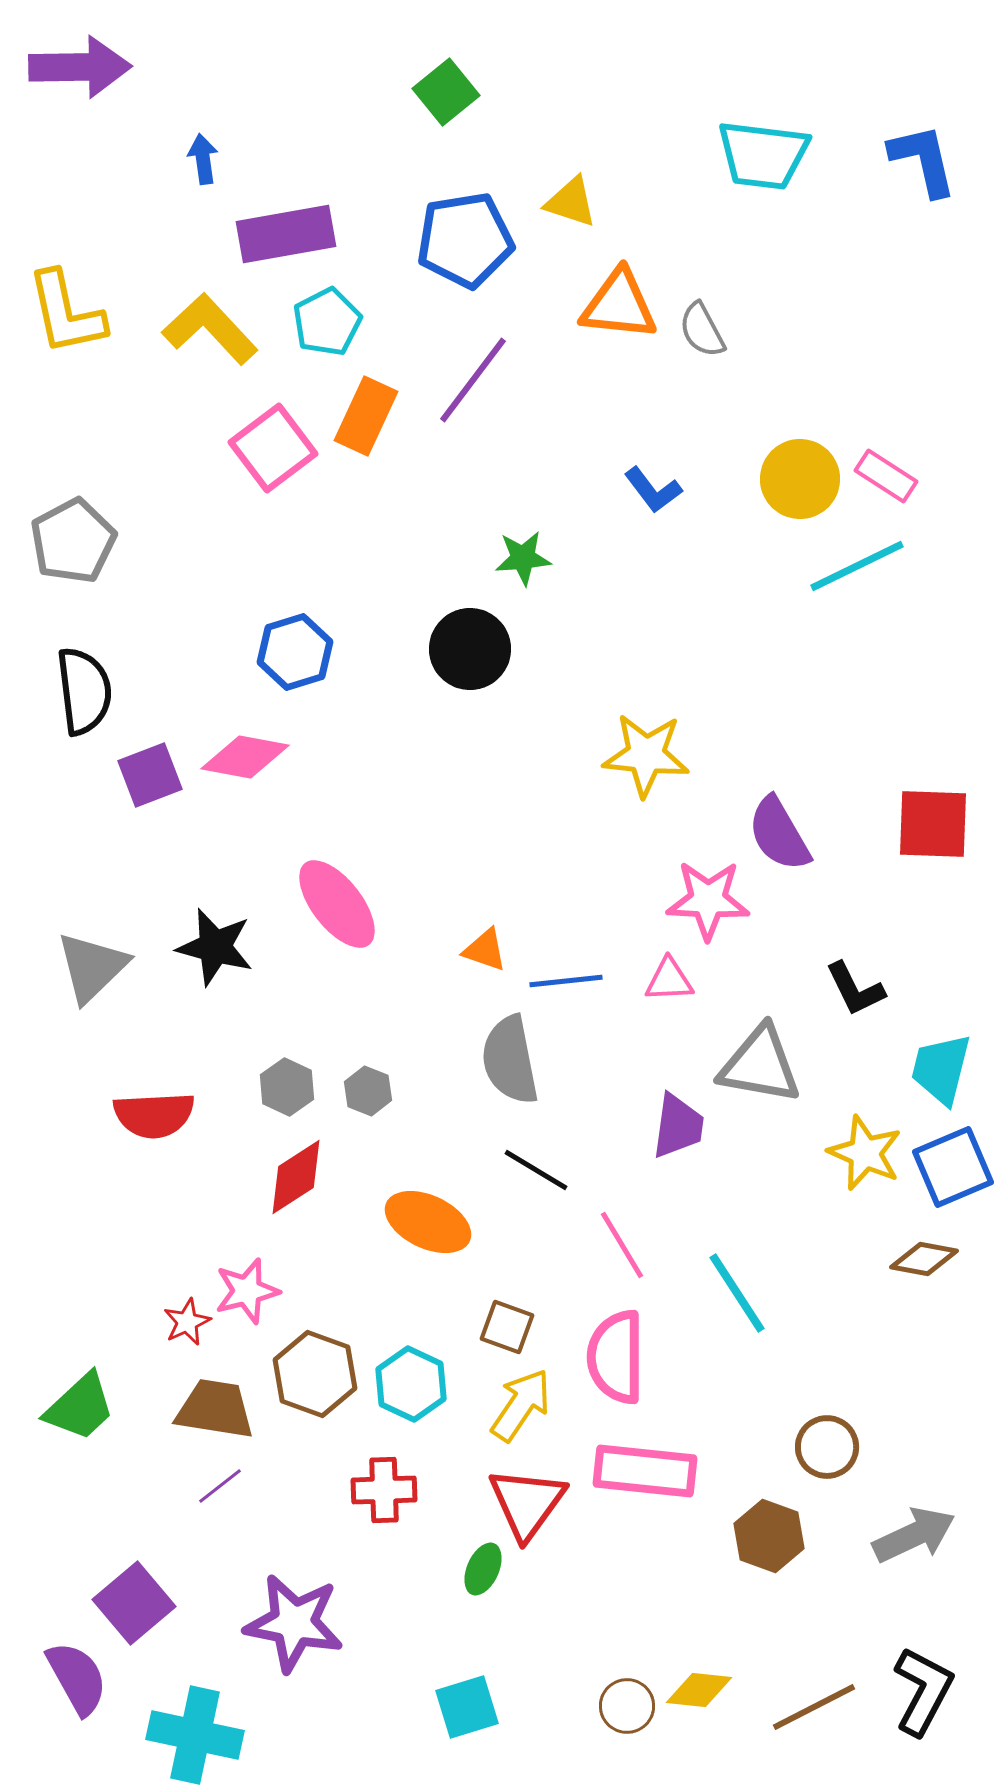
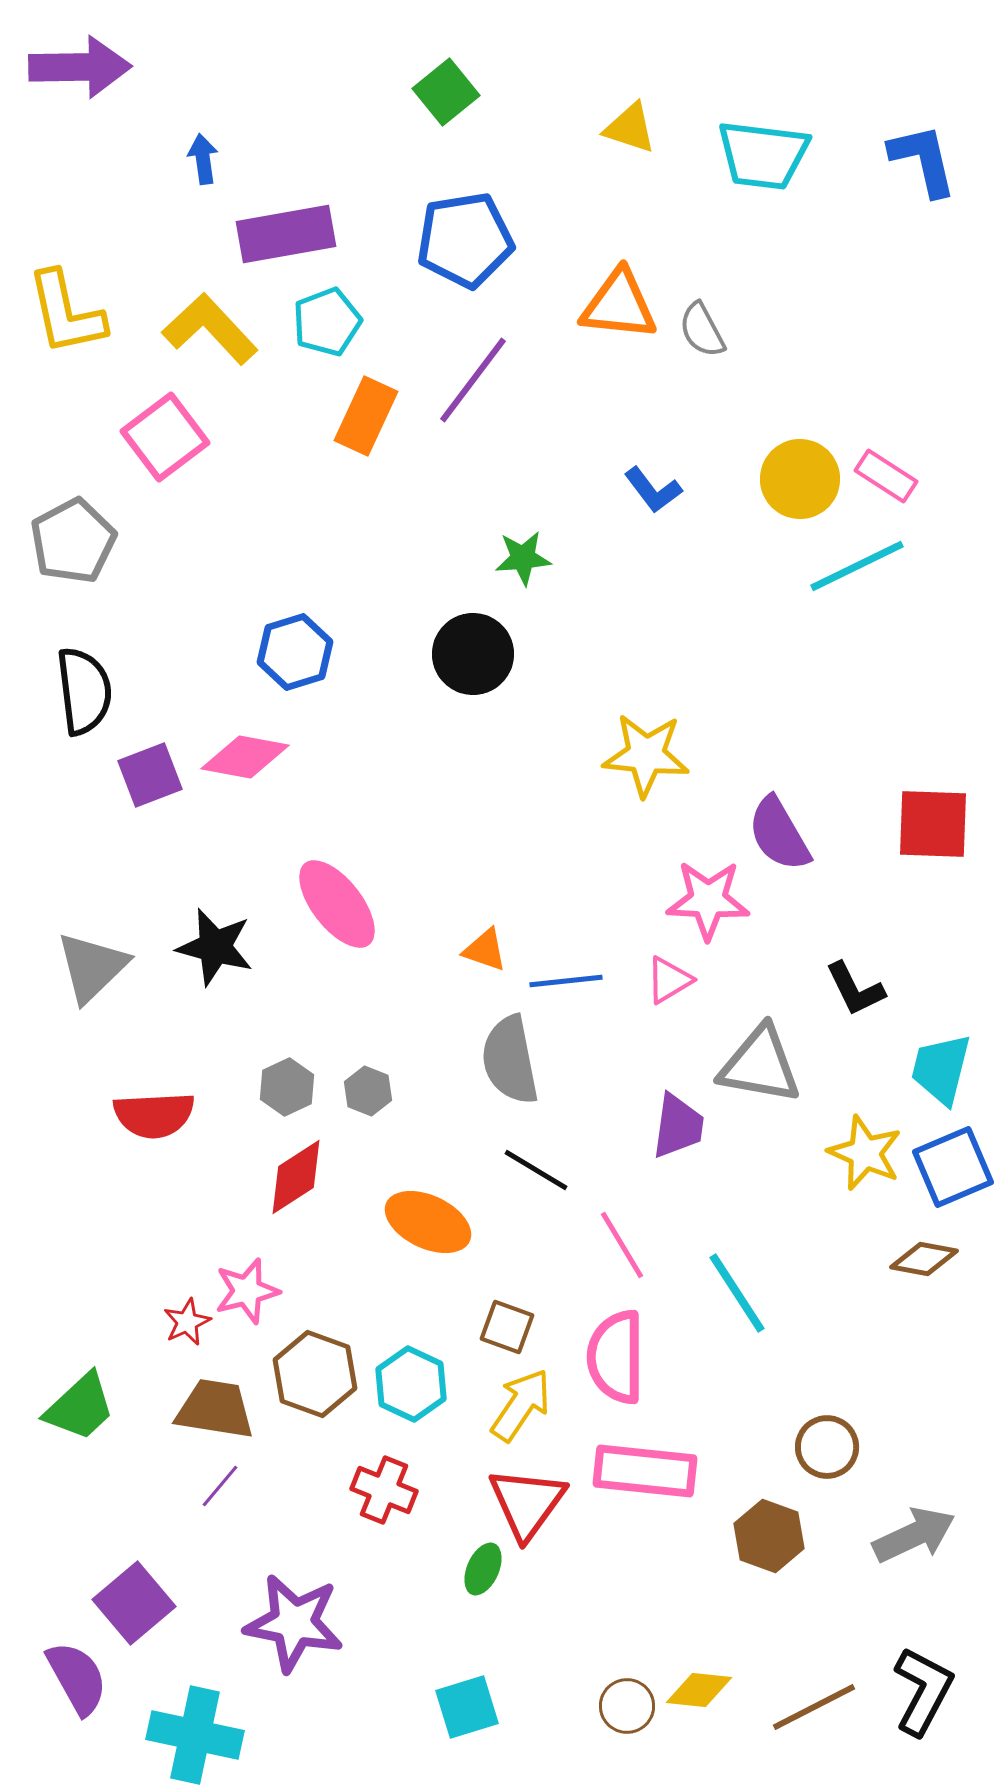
yellow triangle at (571, 202): moved 59 px right, 74 px up
cyan pentagon at (327, 322): rotated 6 degrees clockwise
pink square at (273, 448): moved 108 px left, 11 px up
black circle at (470, 649): moved 3 px right, 5 px down
pink triangle at (669, 980): rotated 28 degrees counterclockwise
gray hexagon at (287, 1087): rotated 10 degrees clockwise
purple line at (220, 1486): rotated 12 degrees counterclockwise
red cross at (384, 1490): rotated 24 degrees clockwise
